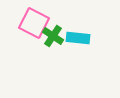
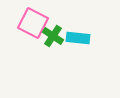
pink square: moved 1 px left
